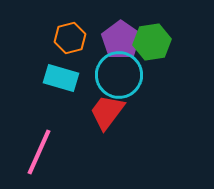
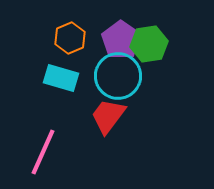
orange hexagon: rotated 8 degrees counterclockwise
green hexagon: moved 3 px left, 2 px down
cyan circle: moved 1 px left, 1 px down
red trapezoid: moved 1 px right, 4 px down
pink line: moved 4 px right
